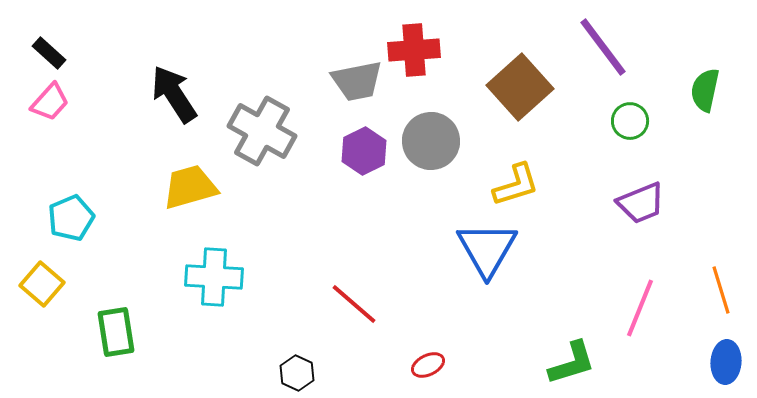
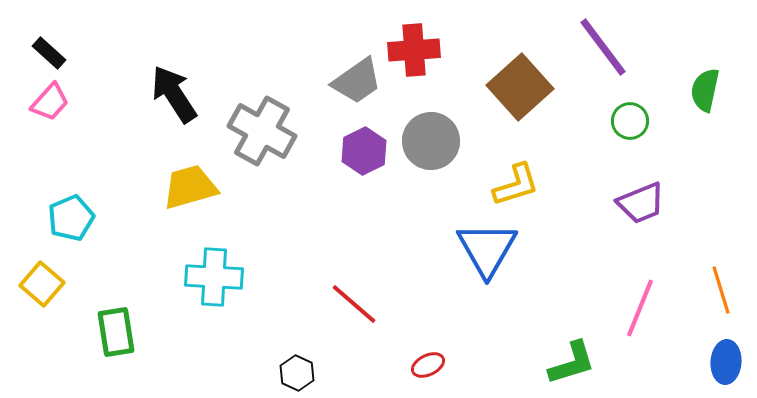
gray trapezoid: rotated 24 degrees counterclockwise
